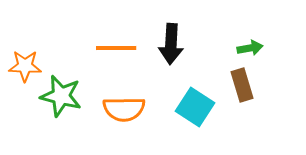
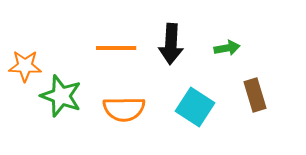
green arrow: moved 23 px left
brown rectangle: moved 13 px right, 10 px down
green star: rotated 6 degrees clockwise
